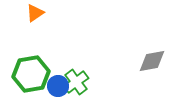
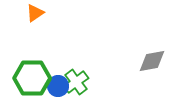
green hexagon: moved 1 px right, 4 px down; rotated 9 degrees clockwise
